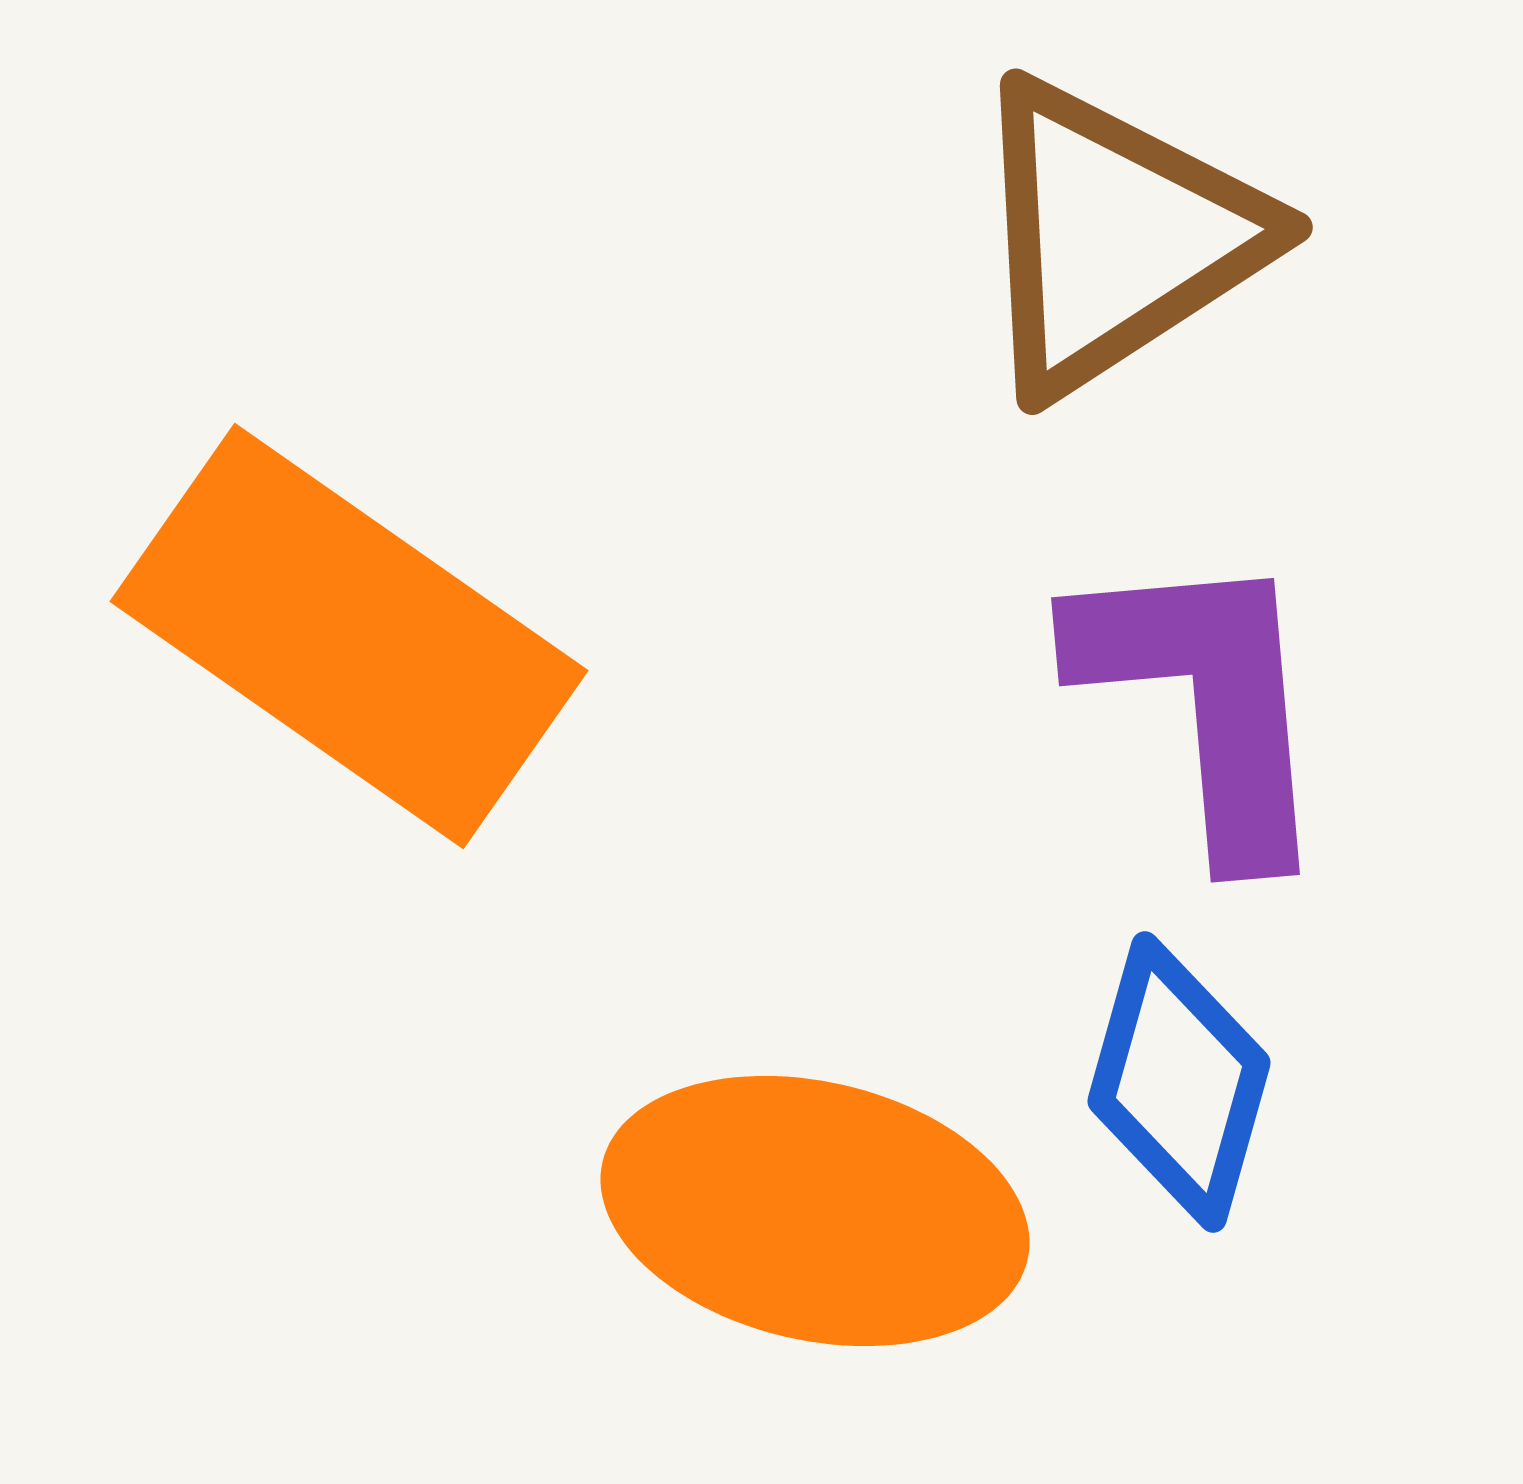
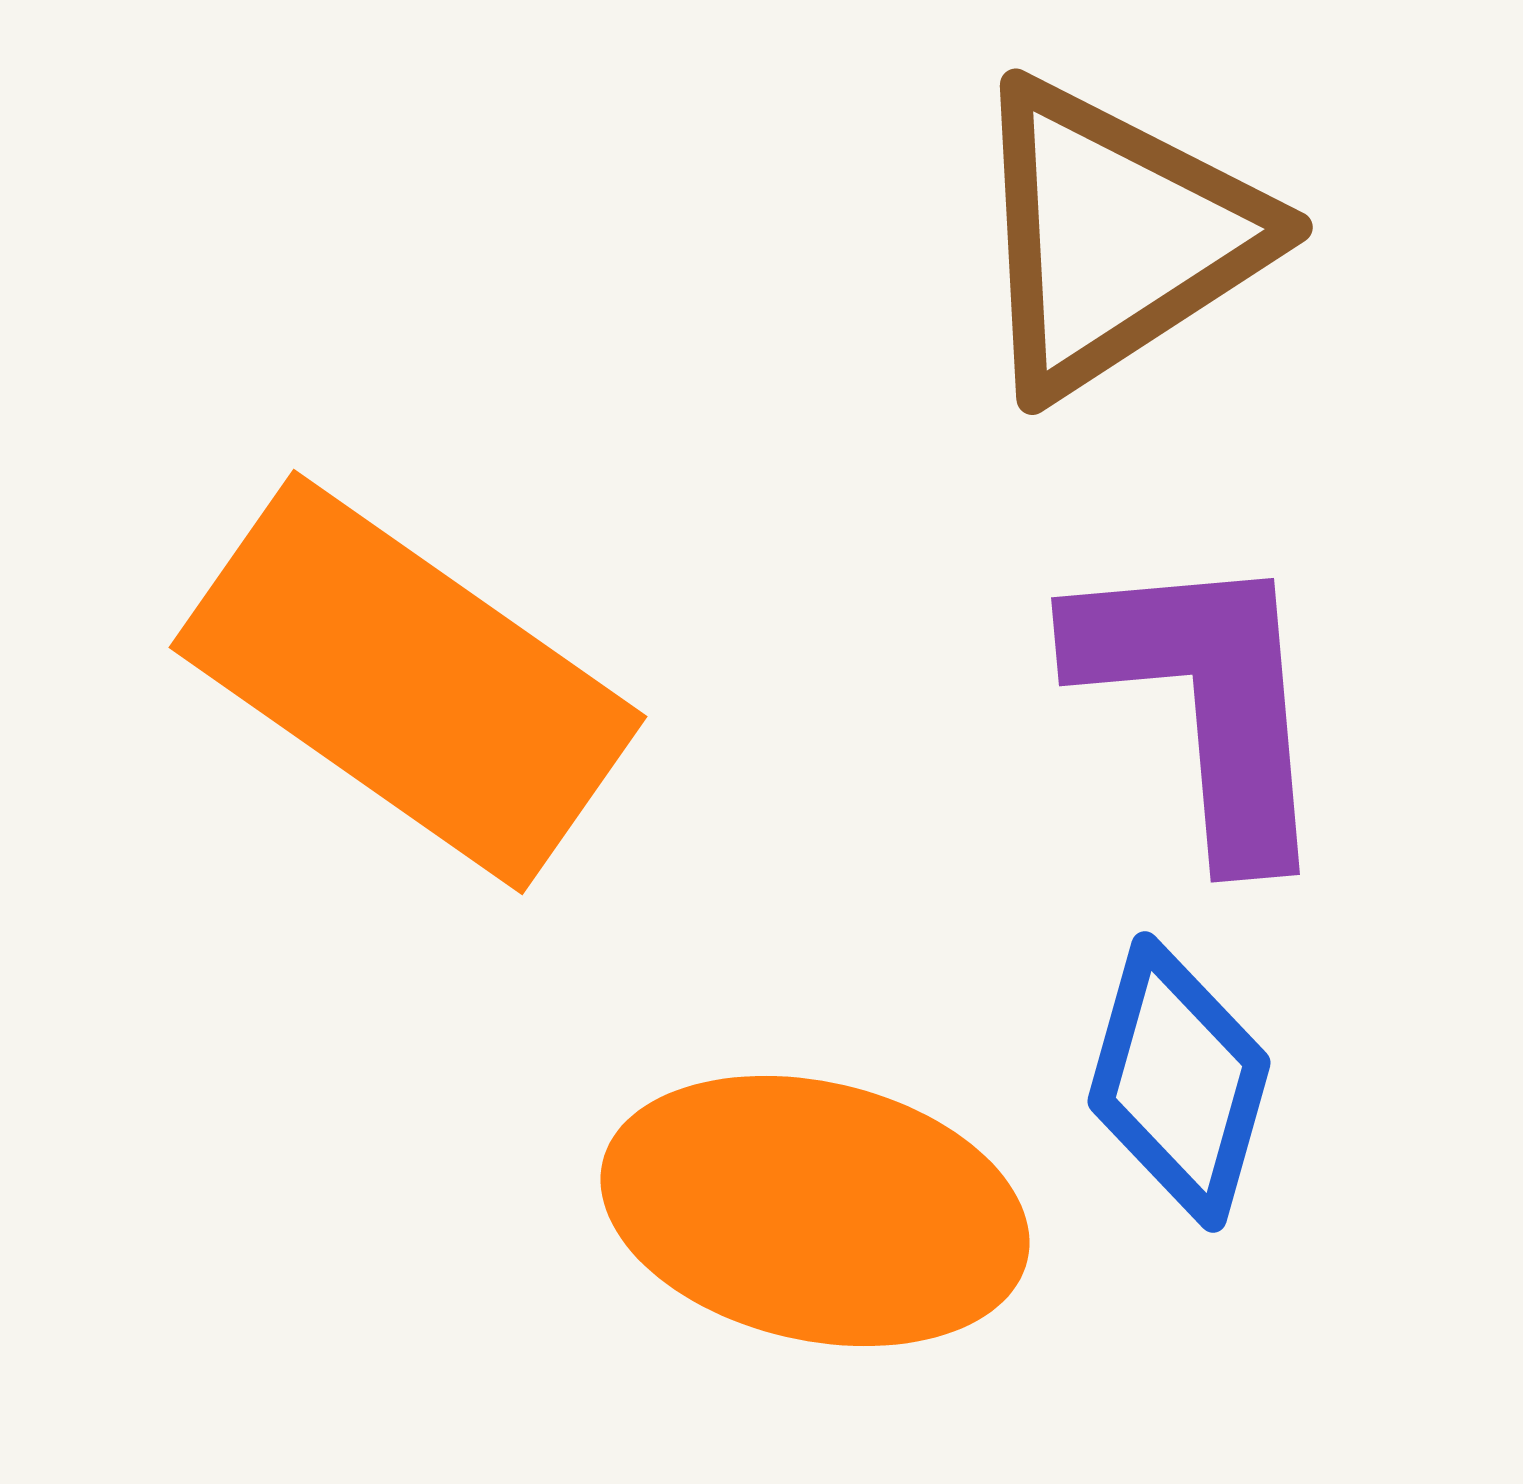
orange rectangle: moved 59 px right, 46 px down
